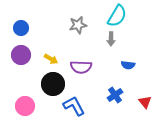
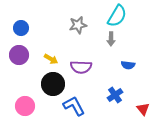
purple circle: moved 2 px left
red triangle: moved 2 px left, 7 px down
